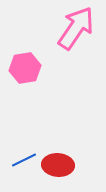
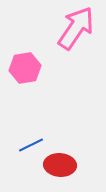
blue line: moved 7 px right, 15 px up
red ellipse: moved 2 px right
